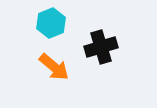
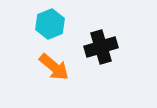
cyan hexagon: moved 1 px left, 1 px down
